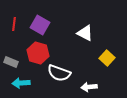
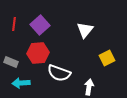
purple square: rotated 18 degrees clockwise
white triangle: moved 3 px up; rotated 42 degrees clockwise
red hexagon: rotated 20 degrees counterclockwise
yellow square: rotated 21 degrees clockwise
white arrow: rotated 105 degrees clockwise
